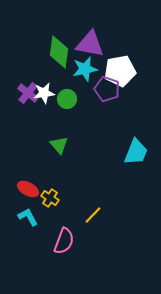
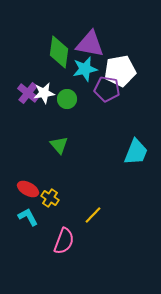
purple pentagon: rotated 10 degrees counterclockwise
